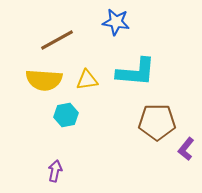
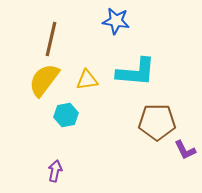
blue star: moved 1 px up
brown line: moved 6 px left, 1 px up; rotated 48 degrees counterclockwise
yellow semicircle: rotated 123 degrees clockwise
purple L-shape: moved 1 px left, 1 px down; rotated 65 degrees counterclockwise
